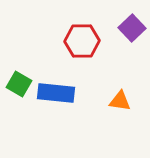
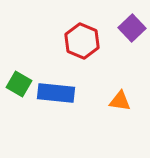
red hexagon: rotated 24 degrees clockwise
